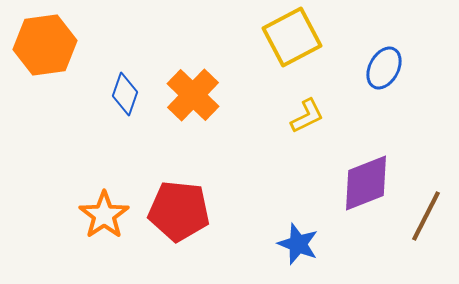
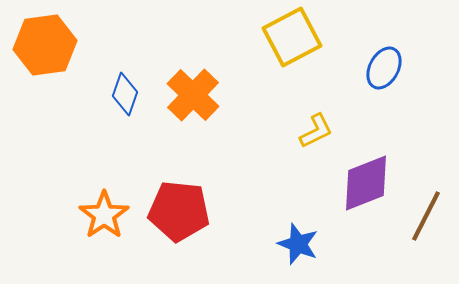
yellow L-shape: moved 9 px right, 15 px down
